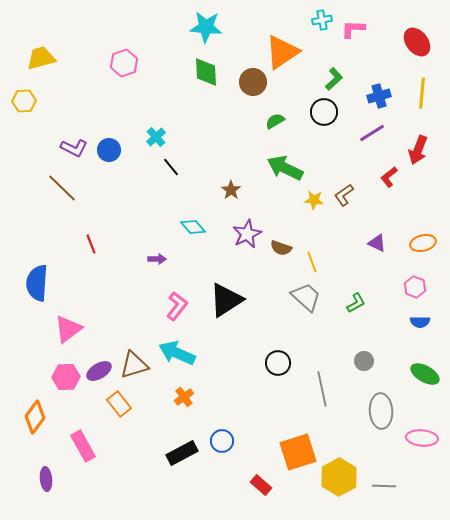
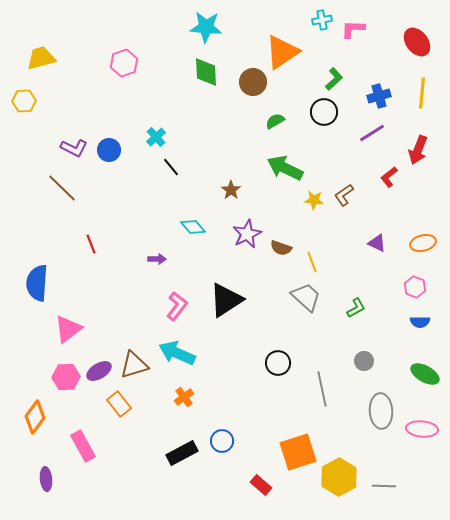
green L-shape at (356, 303): moved 5 px down
pink ellipse at (422, 438): moved 9 px up
